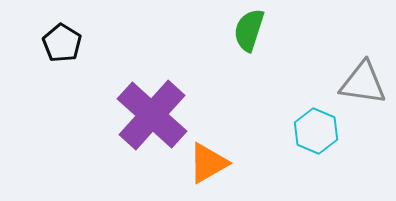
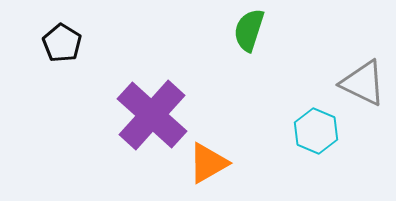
gray triangle: rotated 18 degrees clockwise
